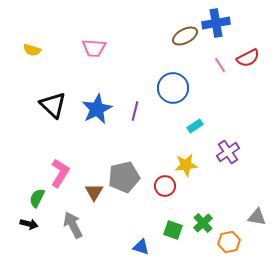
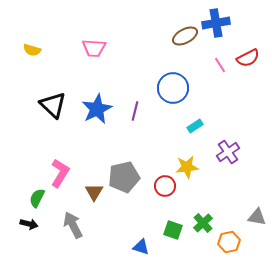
yellow star: moved 1 px right, 2 px down
